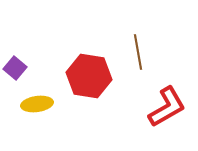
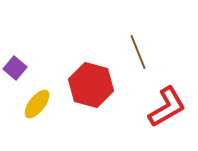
brown line: rotated 12 degrees counterclockwise
red hexagon: moved 2 px right, 9 px down; rotated 6 degrees clockwise
yellow ellipse: rotated 44 degrees counterclockwise
